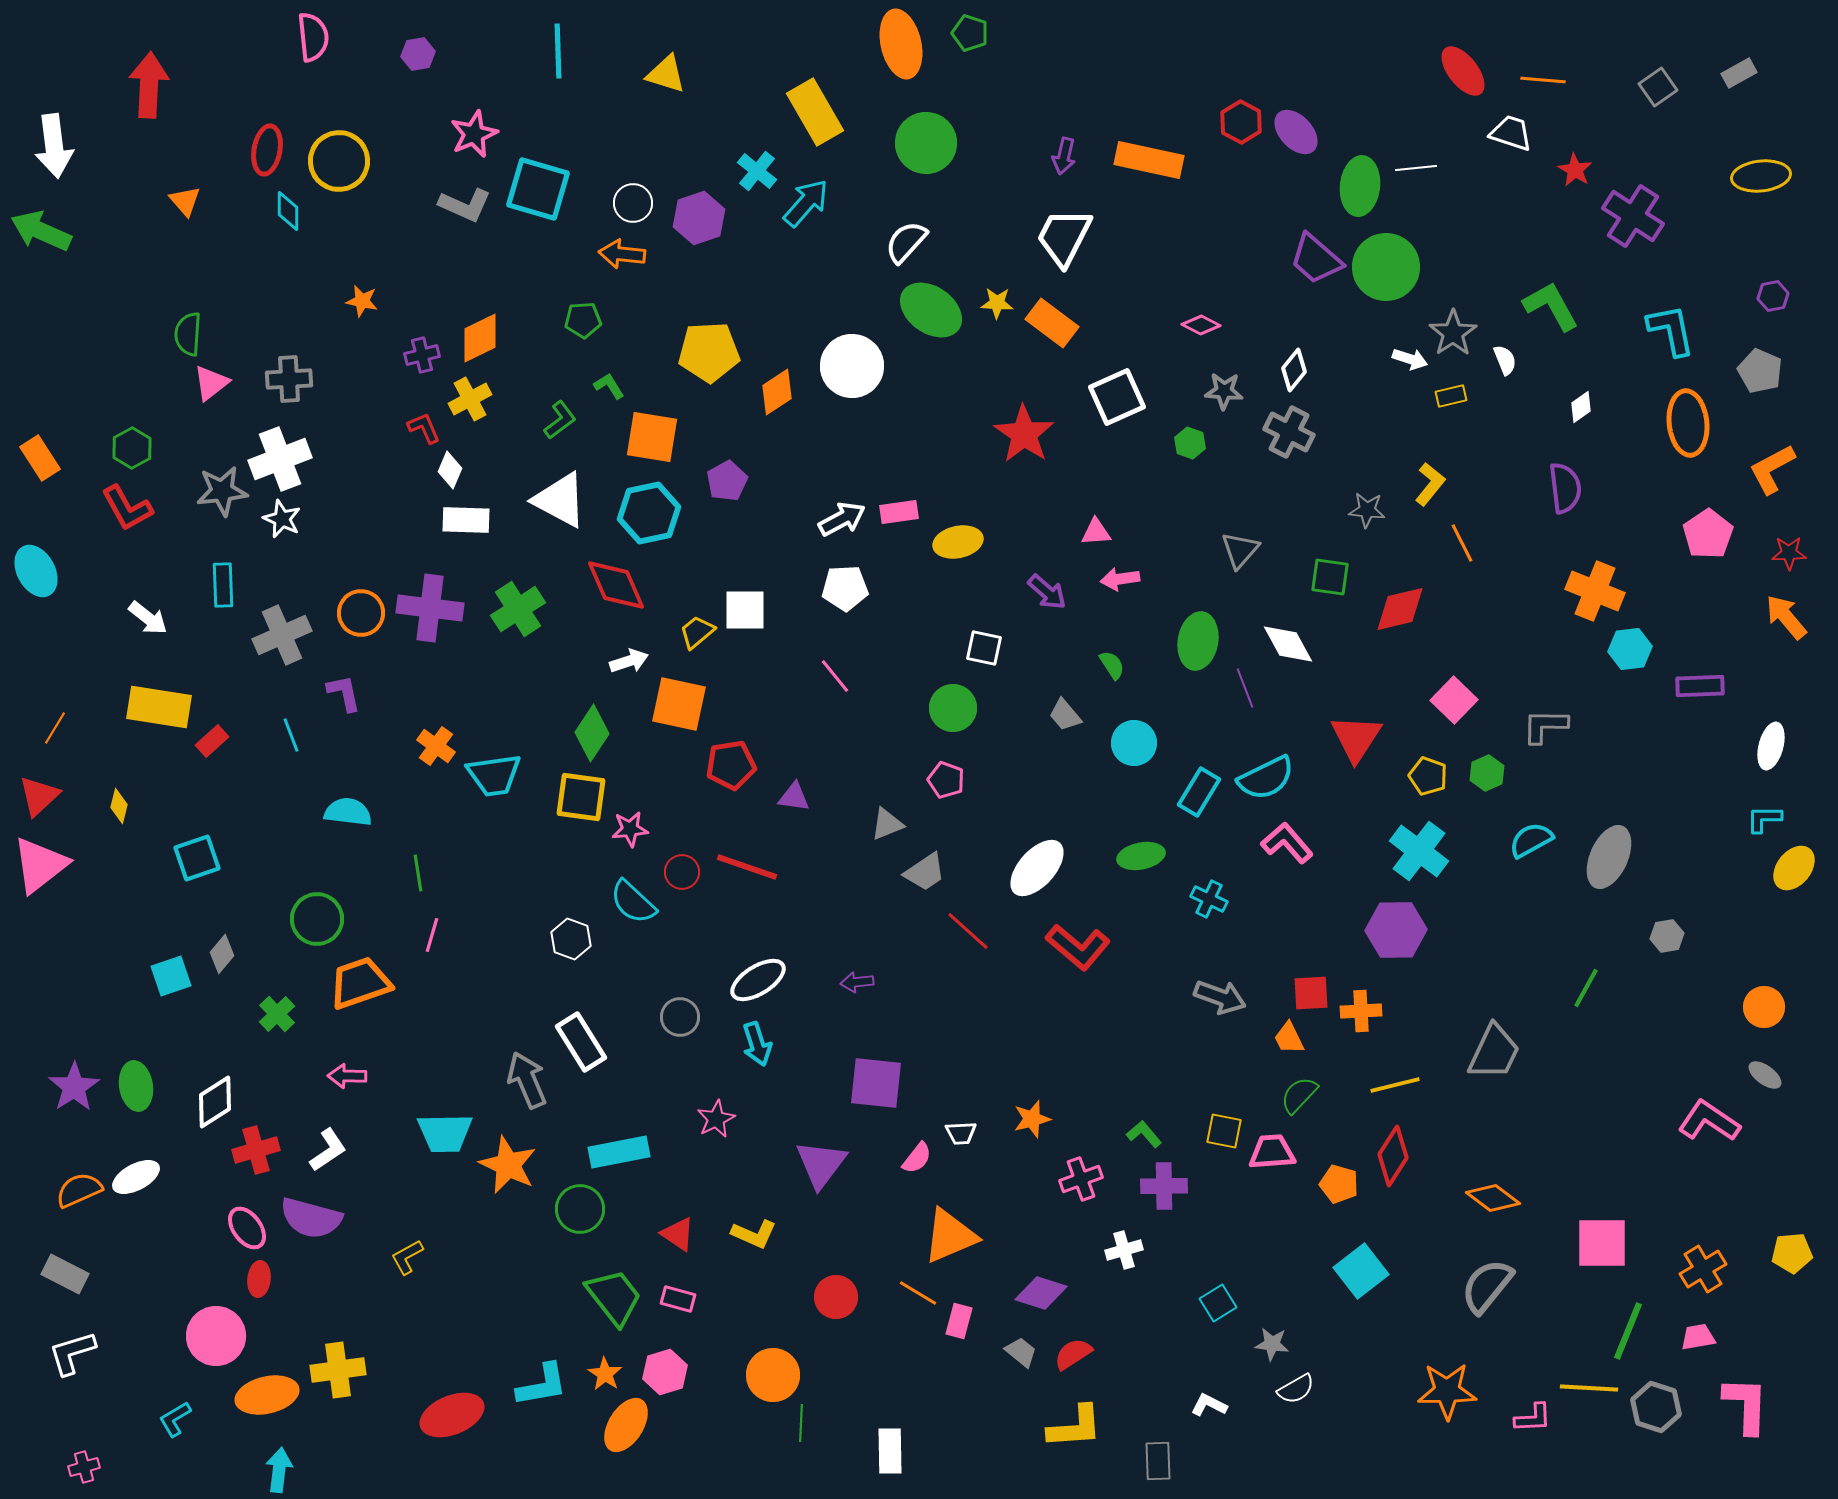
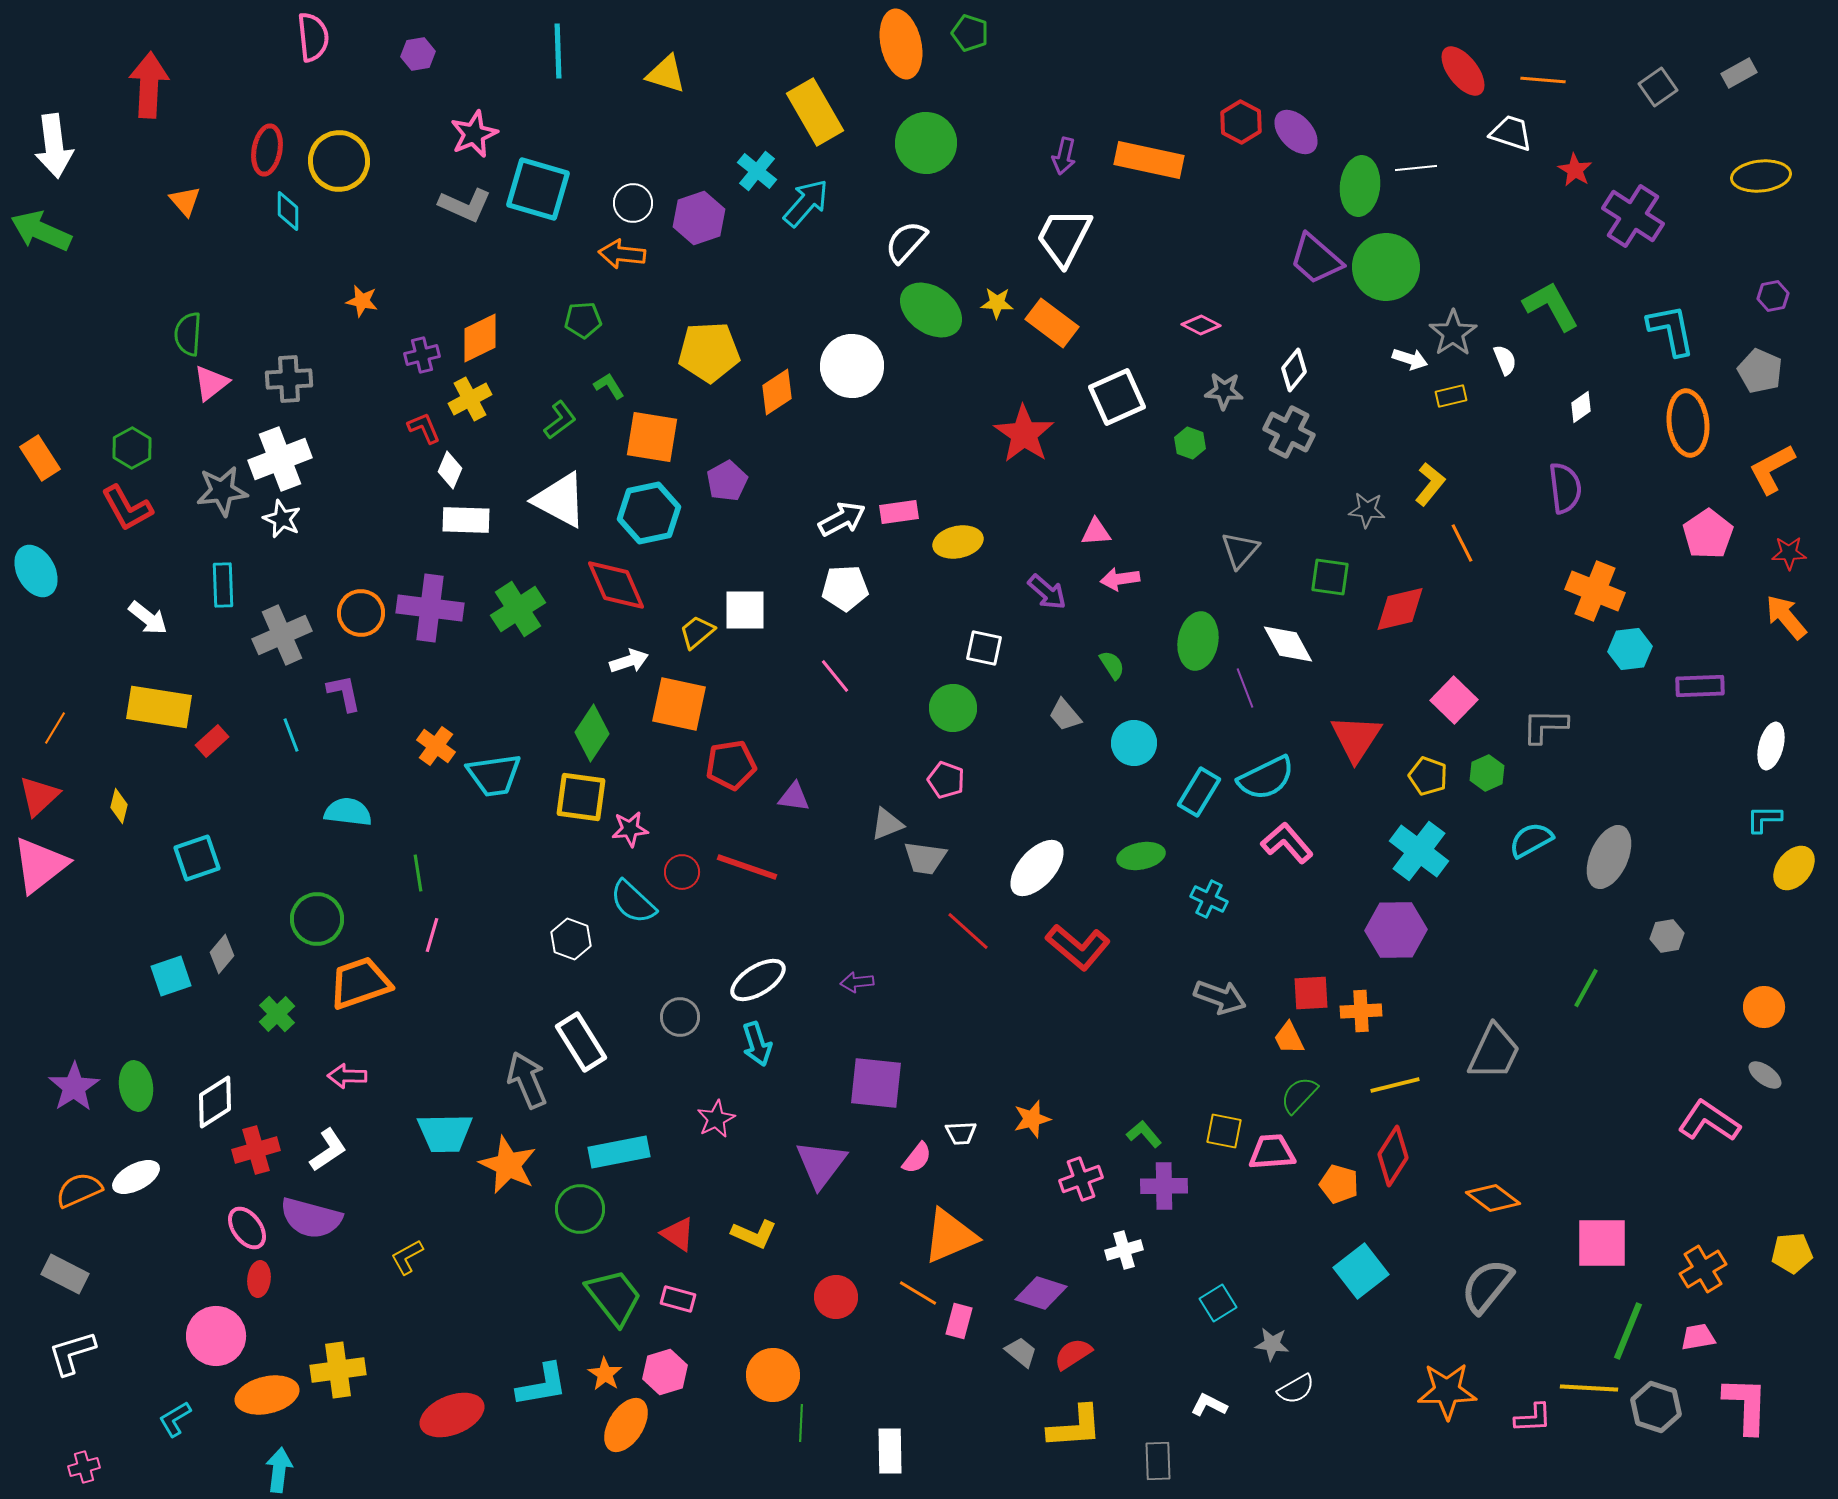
gray trapezoid at (925, 872): moved 14 px up; rotated 42 degrees clockwise
